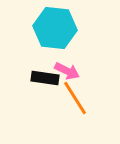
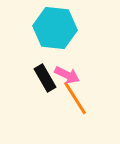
pink arrow: moved 4 px down
black rectangle: rotated 52 degrees clockwise
